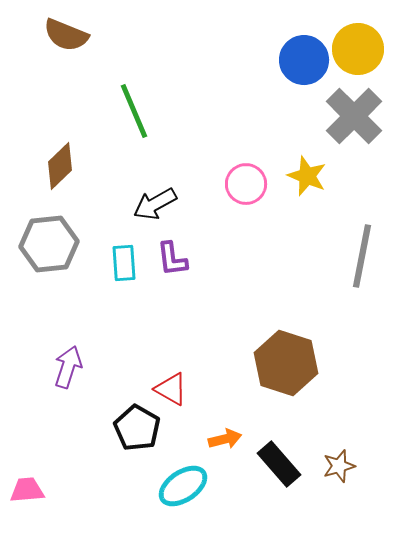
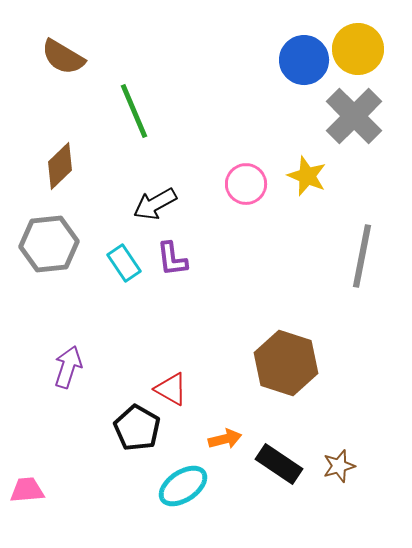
brown semicircle: moved 3 px left, 22 px down; rotated 9 degrees clockwise
cyan rectangle: rotated 30 degrees counterclockwise
black rectangle: rotated 15 degrees counterclockwise
